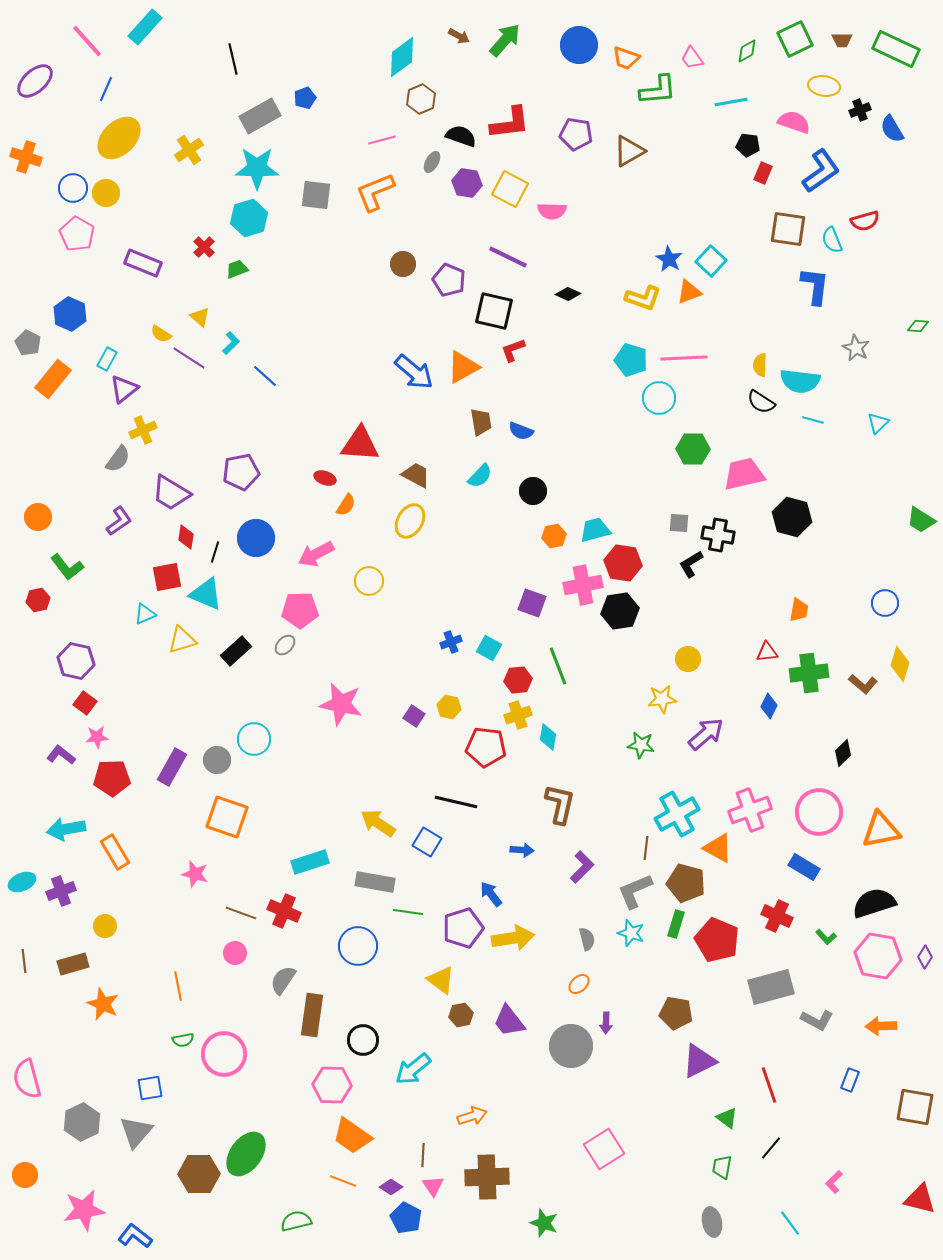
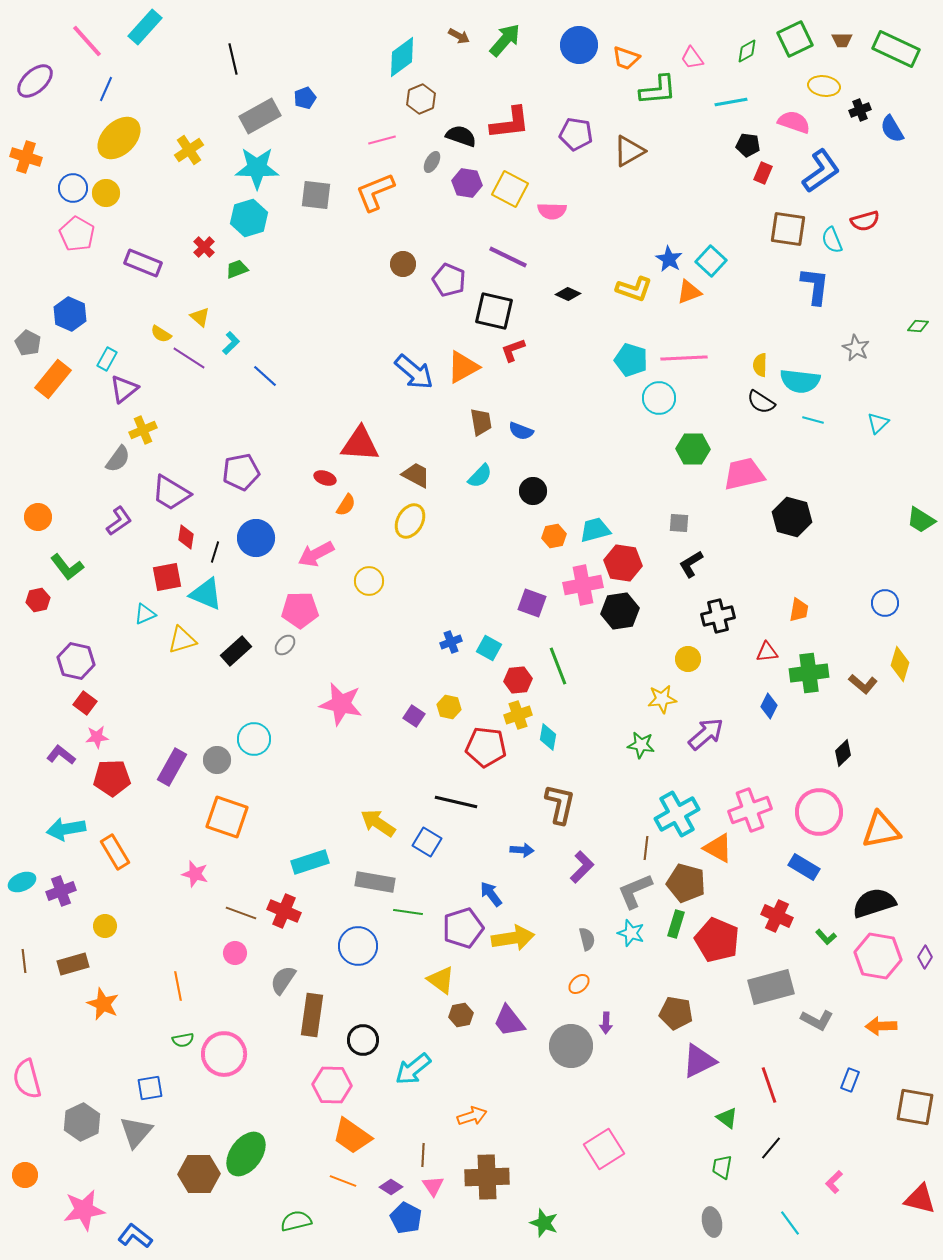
yellow L-shape at (643, 298): moved 9 px left, 9 px up
black cross at (718, 535): moved 81 px down; rotated 24 degrees counterclockwise
